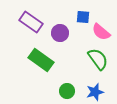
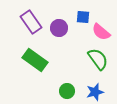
purple rectangle: rotated 20 degrees clockwise
purple circle: moved 1 px left, 5 px up
green rectangle: moved 6 px left
